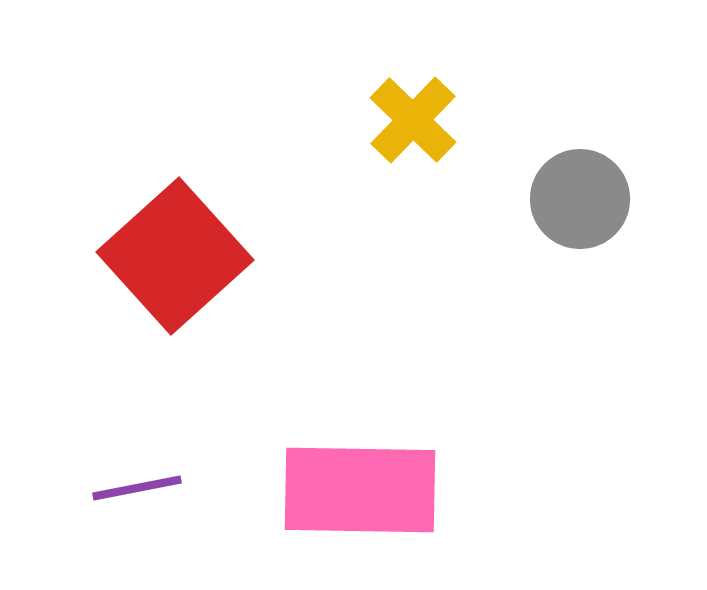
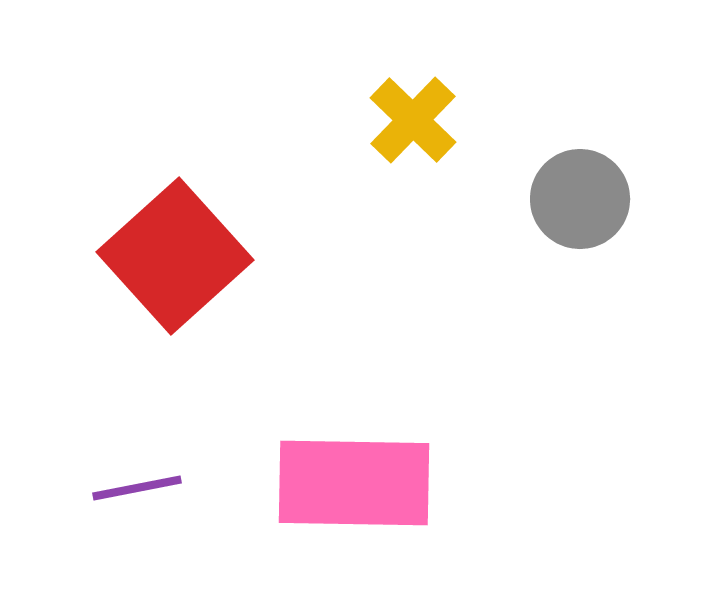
pink rectangle: moved 6 px left, 7 px up
